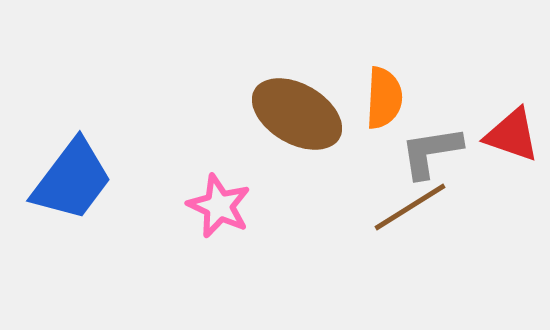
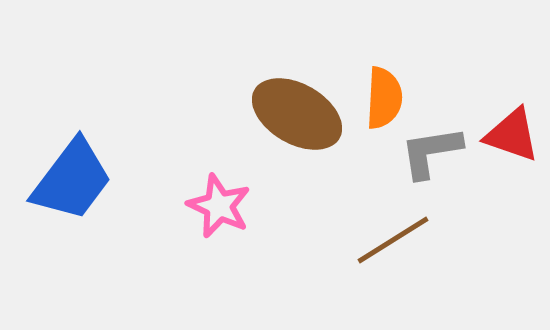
brown line: moved 17 px left, 33 px down
